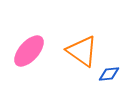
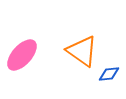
pink ellipse: moved 7 px left, 4 px down
